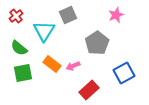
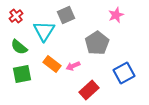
gray square: moved 2 px left
green semicircle: moved 1 px up
green square: moved 1 px left, 1 px down
